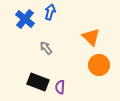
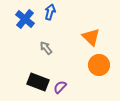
purple semicircle: rotated 40 degrees clockwise
